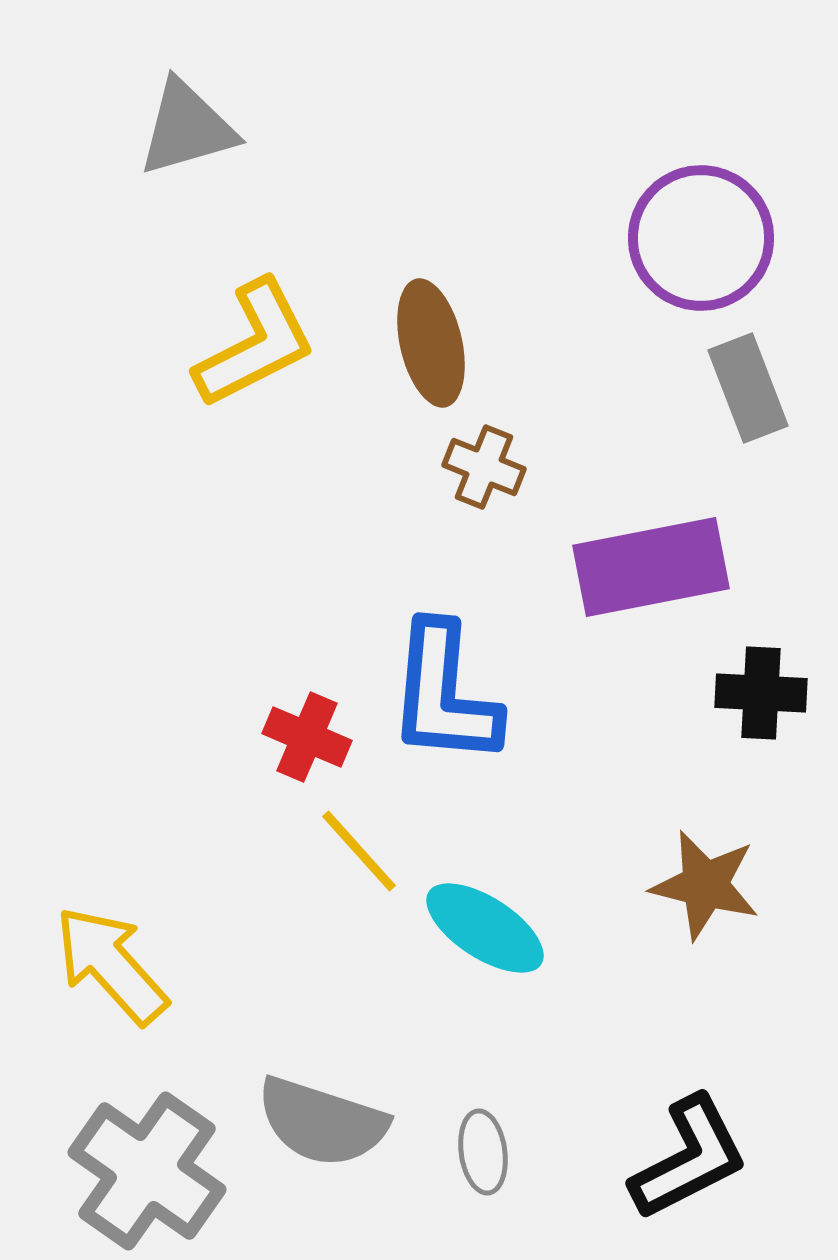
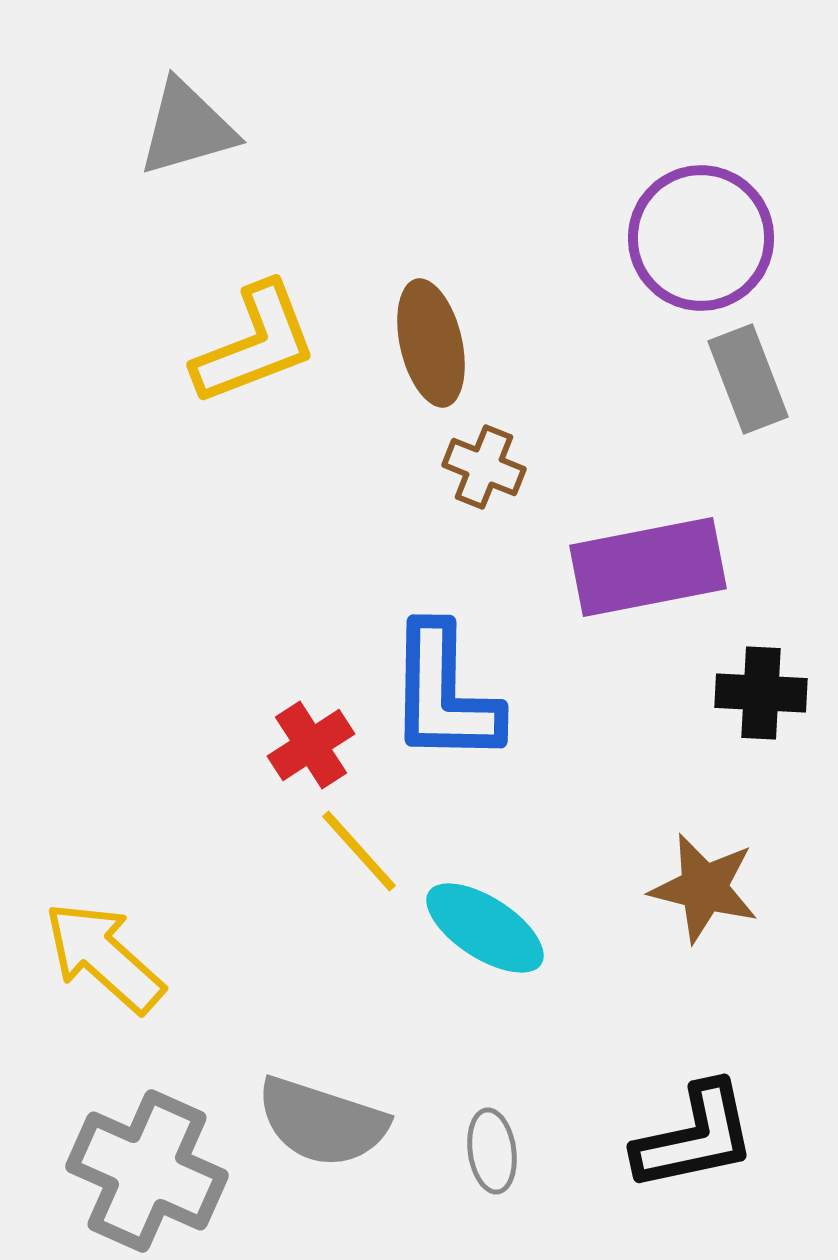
yellow L-shape: rotated 6 degrees clockwise
gray rectangle: moved 9 px up
purple rectangle: moved 3 px left
blue L-shape: rotated 4 degrees counterclockwise
red cross: moved 4 px right, 8 px down; rotated 34 degrees clockwise
brown star: moved 1 px left, 3 px down
yellow arrow: moved 7 px left, 8 px up; rotated 6 degrees counterclockwise
gray ellipse: moved 9 px right, 1 px up
black L-shape: moved 6 px right, 21 px up; rotated 15 degrees clockwise
gray cross: rotated 11 degrees counterclockwise
